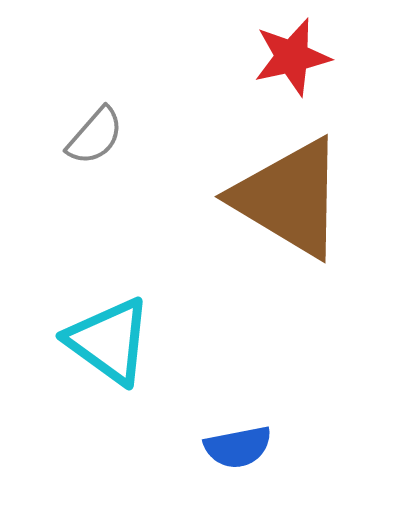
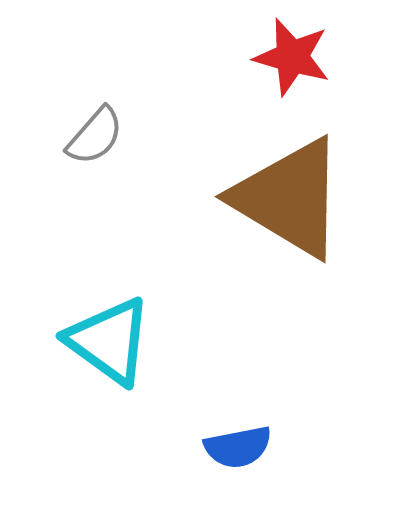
red star: rotated 28 degrees clockwise
